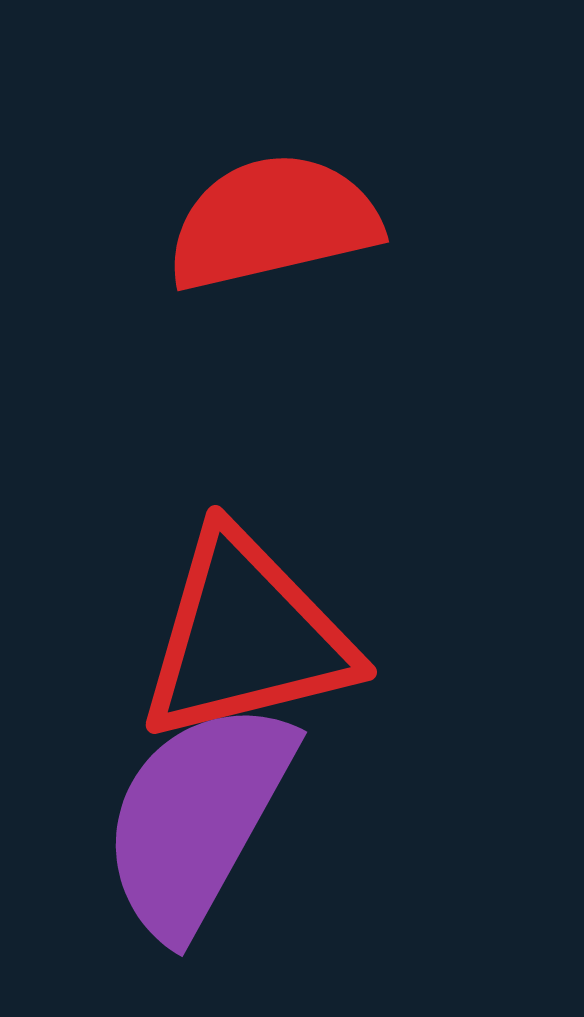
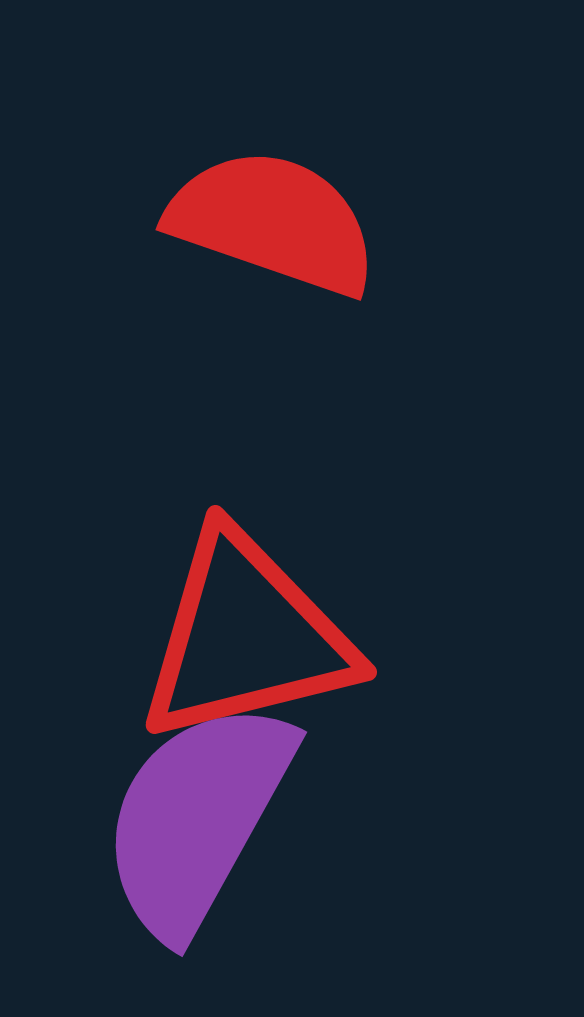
red semicircle: rotated 32 degrees clockwise
